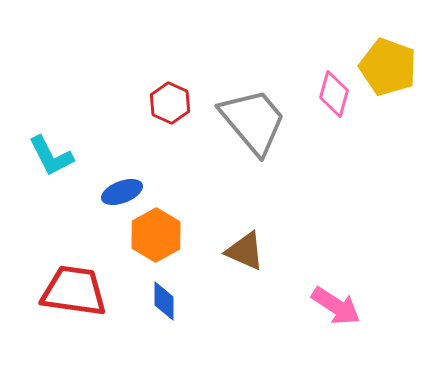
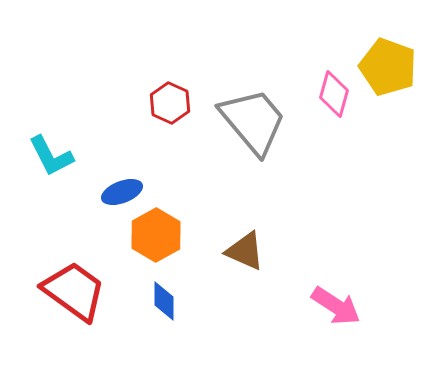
red trapezoid: rotated 28 degrees clockwise
